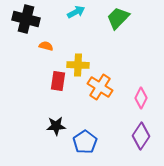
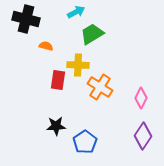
green trapezoid: moved 26 px left, 16 px down; rotated 15 degrees clockwise
red rectangle: moved 1 px up
purple diamond: moved 2 px right
